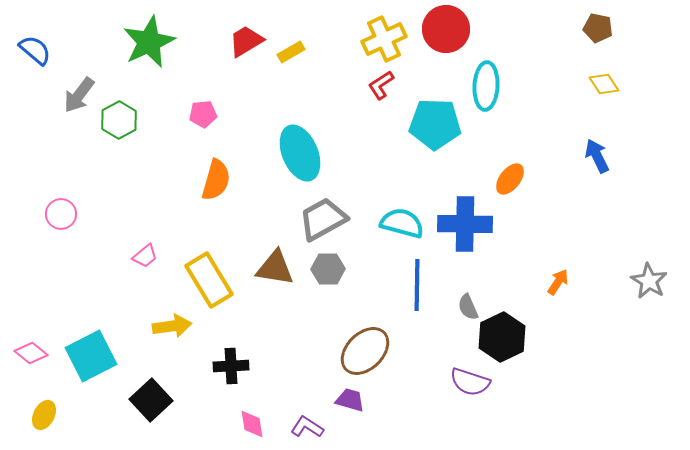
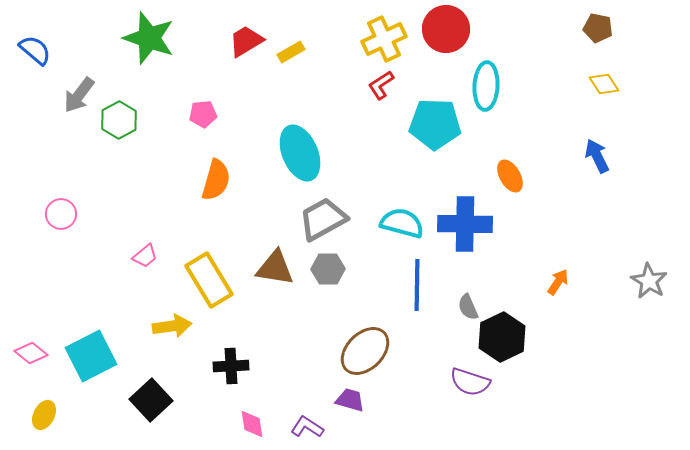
green star at (149, 42): moved 4 px up; rotated 28 degrees counterclockwise
orange ellipse at (510, 179): moved 3 px up; rotated 68 degrees counterclockwise
